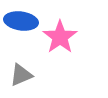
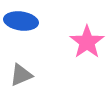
pink star: moved 27 px right, 5 px down
